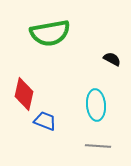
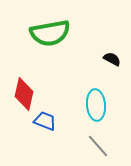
gray line: rotated 45 degrees clockwise
